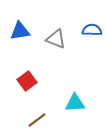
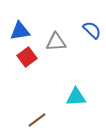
blue semicircle: rotated 42 degrees clockwise
gray triangle: moved 3 px down; rotated 25 degrees counterclockwise
red square: moved 24 px up
cyan triangle: moved 1 px right, 6 px up
